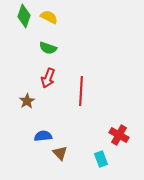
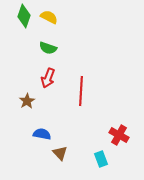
blue semicircle: moved 1 px left, 2 px up; rotated 18 degrees clockwise
